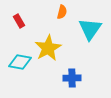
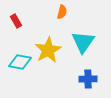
red rectangle: moved 3 px left
cyan triangle: moved 7 px left, 13 px down
yellow star: moved 2 px down
blue cross: moved 16 px right, 1 px down
